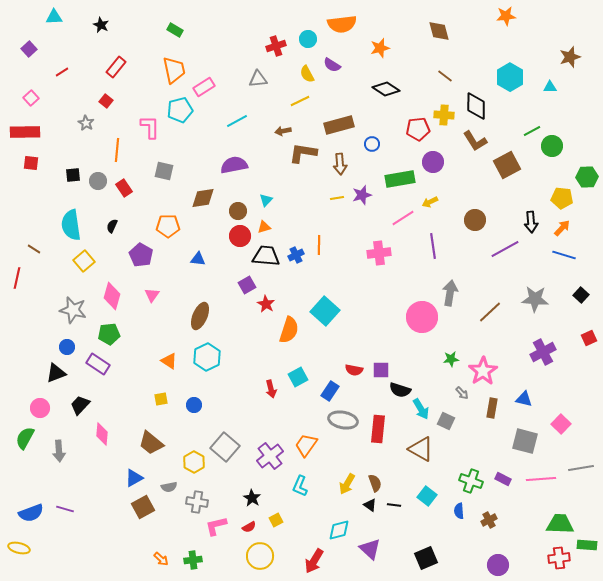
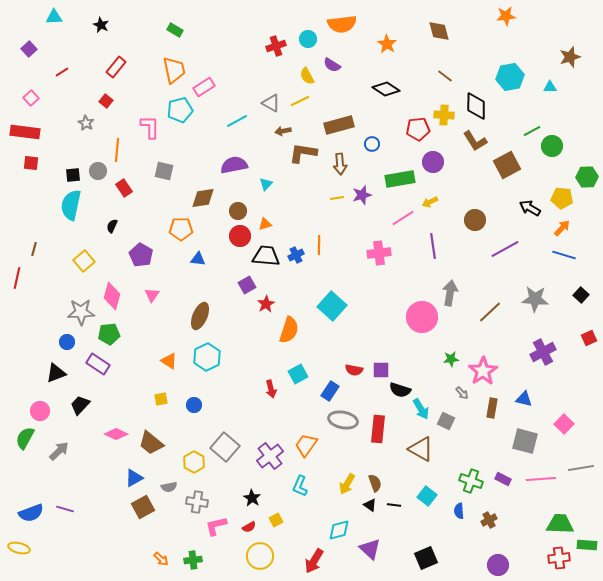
orange star at (380, 48): moved 7 px right, 4 px up; rotated 24 degrees counterclockwise
yellow semicircle at (307, 74): moved 2 px down
cyan hexagon at (510, 77): rotated 20 degrees clockwise
gray triangle at (258, 79): moved 13 px right, 24 px down; rotated 36 degrees clockwise
red rectangle at (25, 132): rotated 8 degrees clockwise
gray circle at (98, 181): moved 10 px up
cyan triangle at (266, 200): moved 16 px up
black arrow at (531, 222): moved 1 px left, 14 px up; rotated 125 degrees clockwise
cyan semicircle at (71, 225): moved 20 px up; rotated 20 degrees clockwise
orange pentagon at (168, 226): moved 13 px right, 3 px down
orange triangle at (264, 227): moved 1 px right, 3 px up
brown line at (34, 249): rotated 72 degrees clockwise
red star at (266, 304): rotated 12 degrees clockwise
gray star at (73, 310): moved 8 px right, 2 px down; rotated 16 degrees counterclockwise
cyan square at (325, 311): moved 7 px right, 5 px up
blue circle at (67, 347): moved 5 px up
cyan square at (298, 377): moved 3 px up
pink circle at (40, 408): moved 3 px down
pink square at (561, 424): moved 3 px right
pink diamond at (102, 434): moved 14 px right; rotated 70 degrees counterclockwise
gray arrow at (59, 451): rotated 130 degrees counterclockwise
